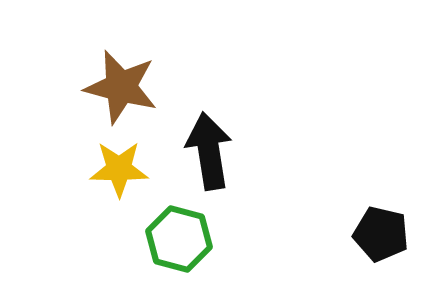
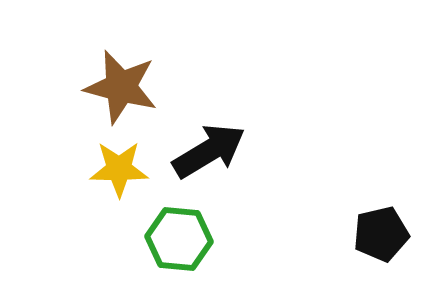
black arrow: rotated 68 degrees clockwise
black pentagon: rotated 26 degrees counterclockwise
green hexagon: rotated 10 degrees counterclockwise
